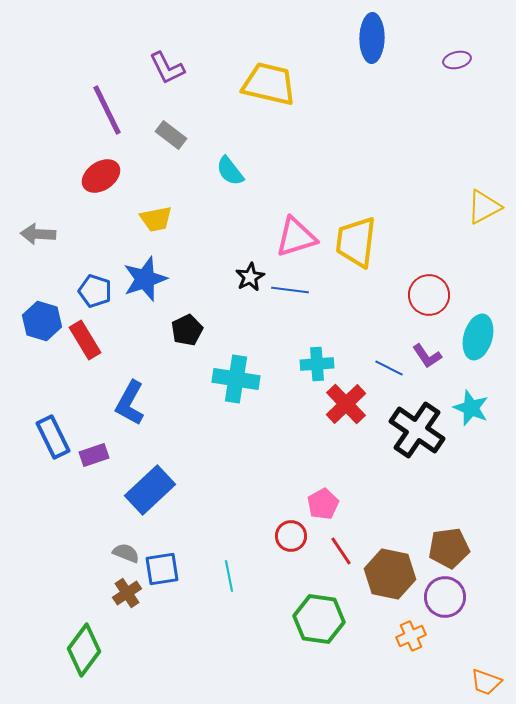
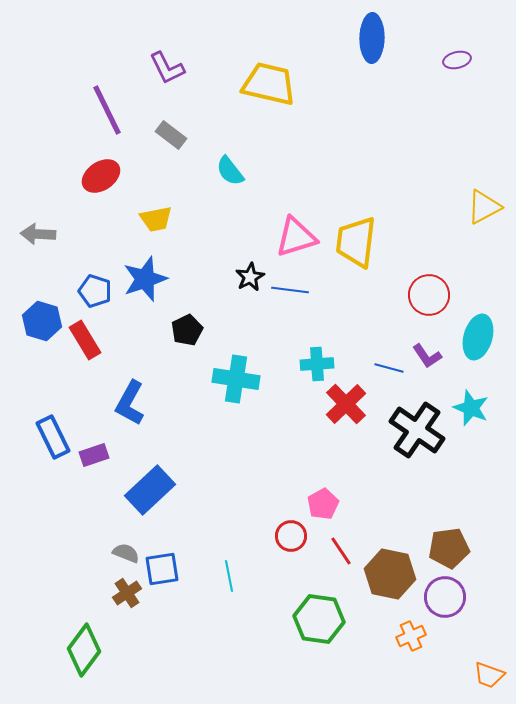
blue line at (389, 368): rotated 12 degrees counterclockwise
orange trapezoid at (486, 682): moved 3 px right, 7 px up
